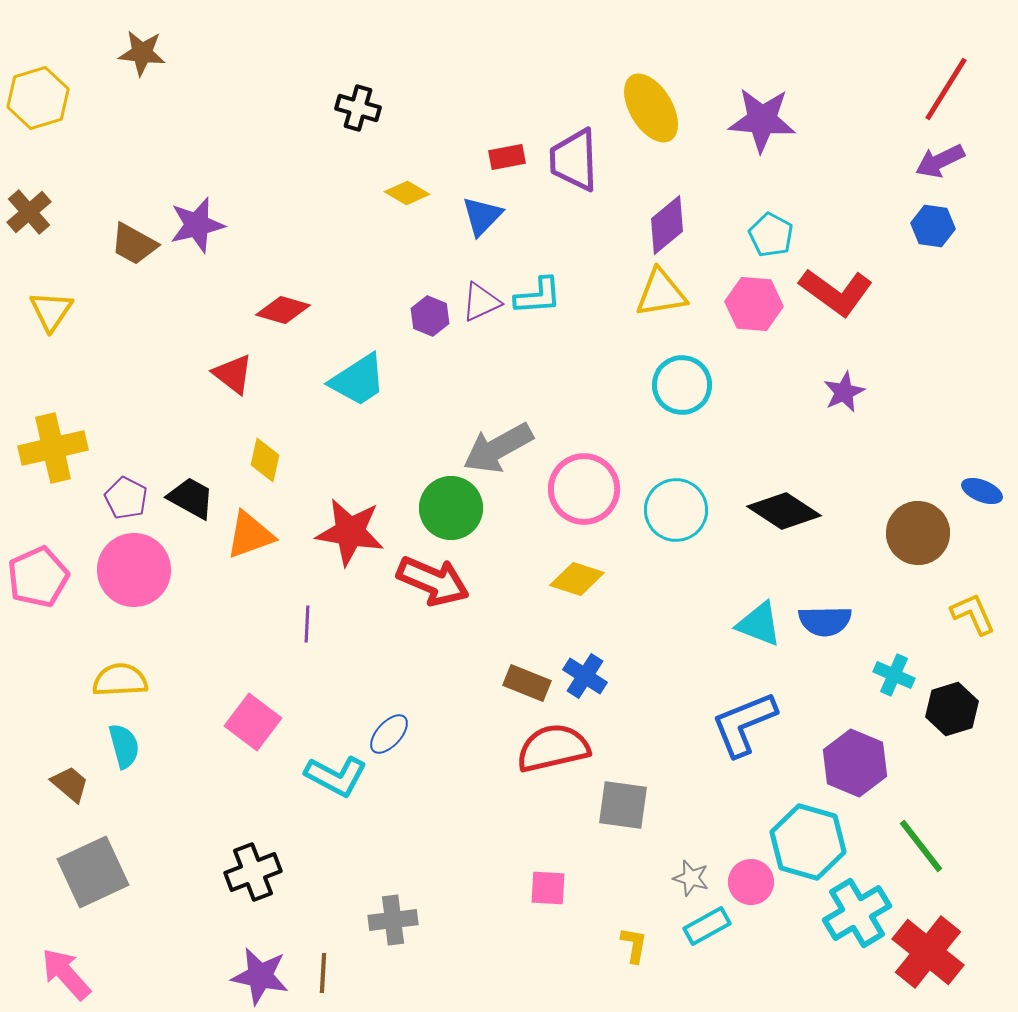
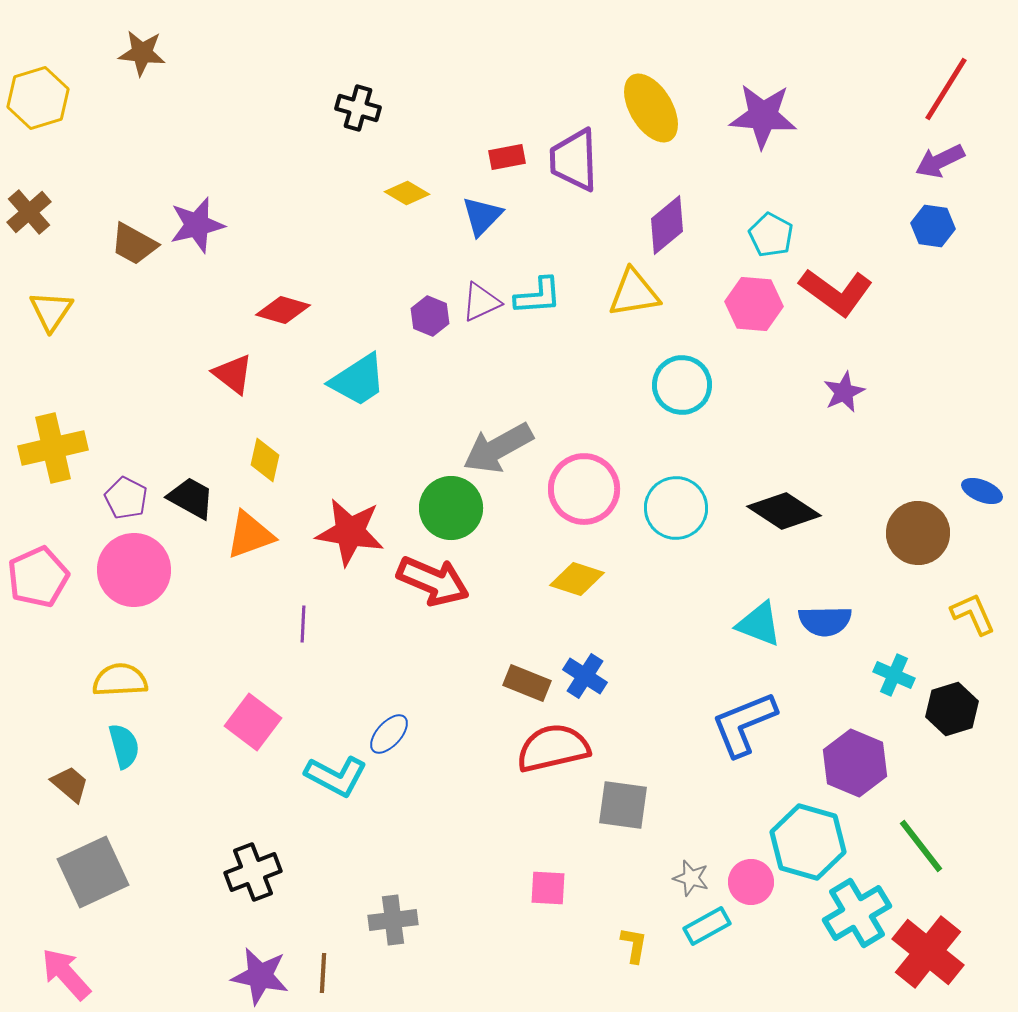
purple star at (762, 120): moved 1 px right, 4 px up
yellow triangle at (661, 293): moved 27 px left
cyan circle at (676, 510): moved 2 px up
purple line at (307, 624): moved 4 px left
